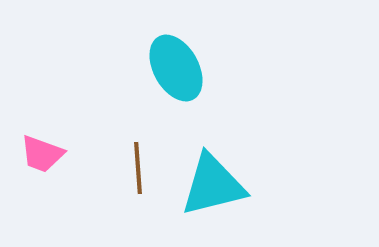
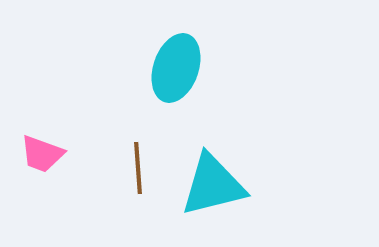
cyan ellipse: rotated 48 degrees clockwise
